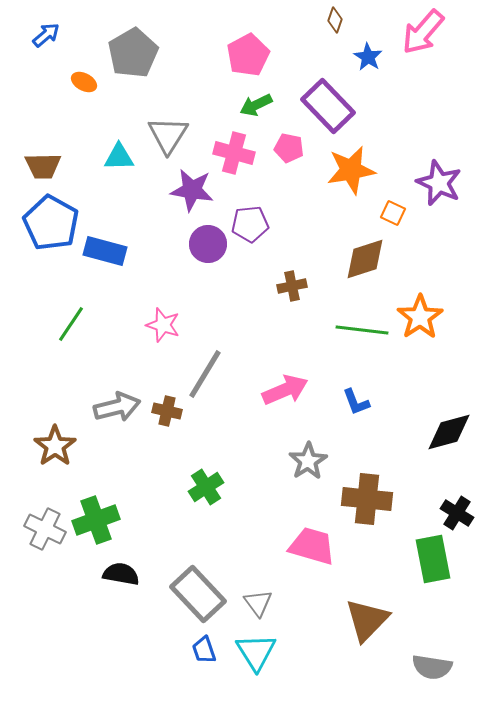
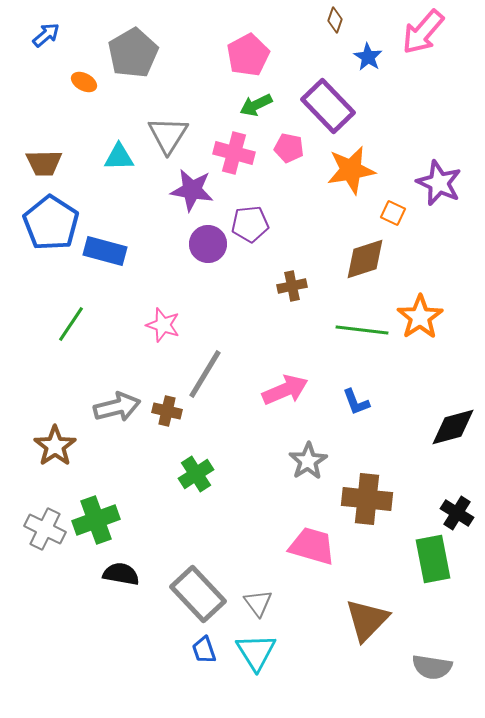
brown trapezoid at (43, 166): moved 1 px right, 3 px up
blue pentagon at (51, 223): rotated 4 degrees clockwise
black diamond at (449, 432): moved 4 px right, 5 px up
green cross at (206, 487): moved 10 px left, 13 px up
